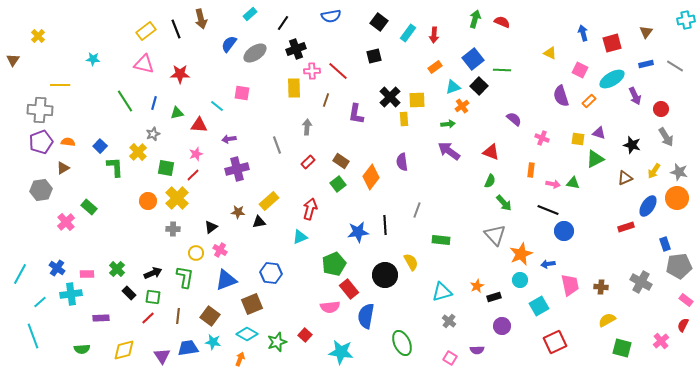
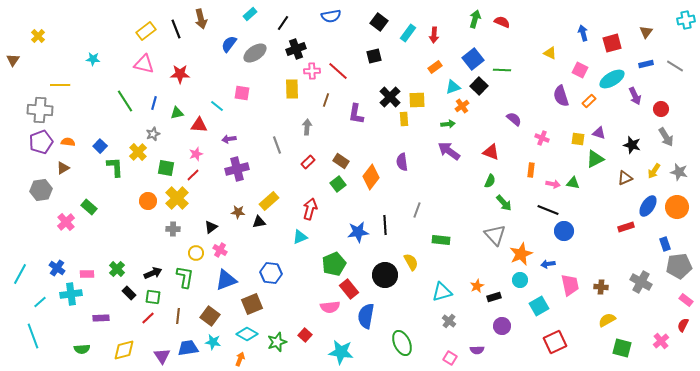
yellow rectangle at (294, 88): moved 2 px left, 1 px down
orange circle at (677, 198): moved 9 px down
